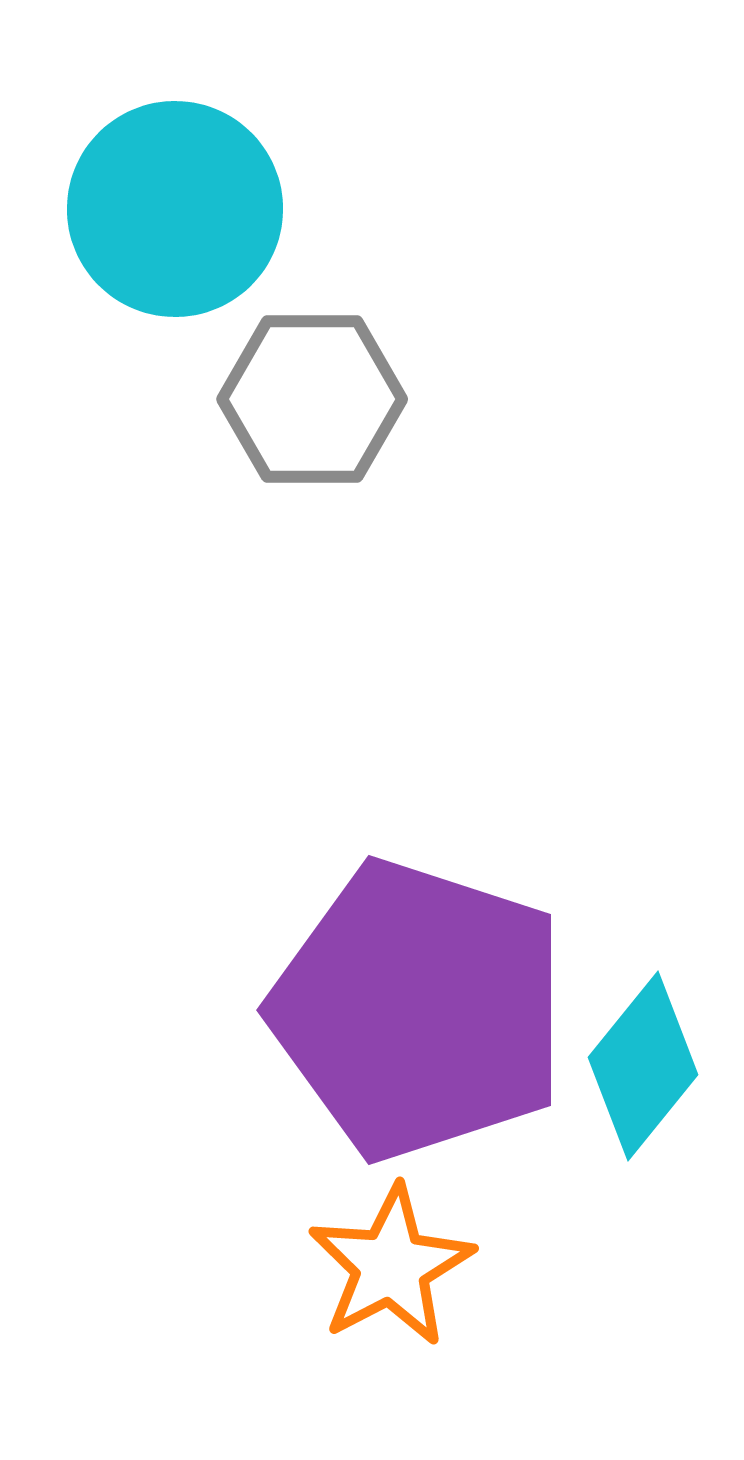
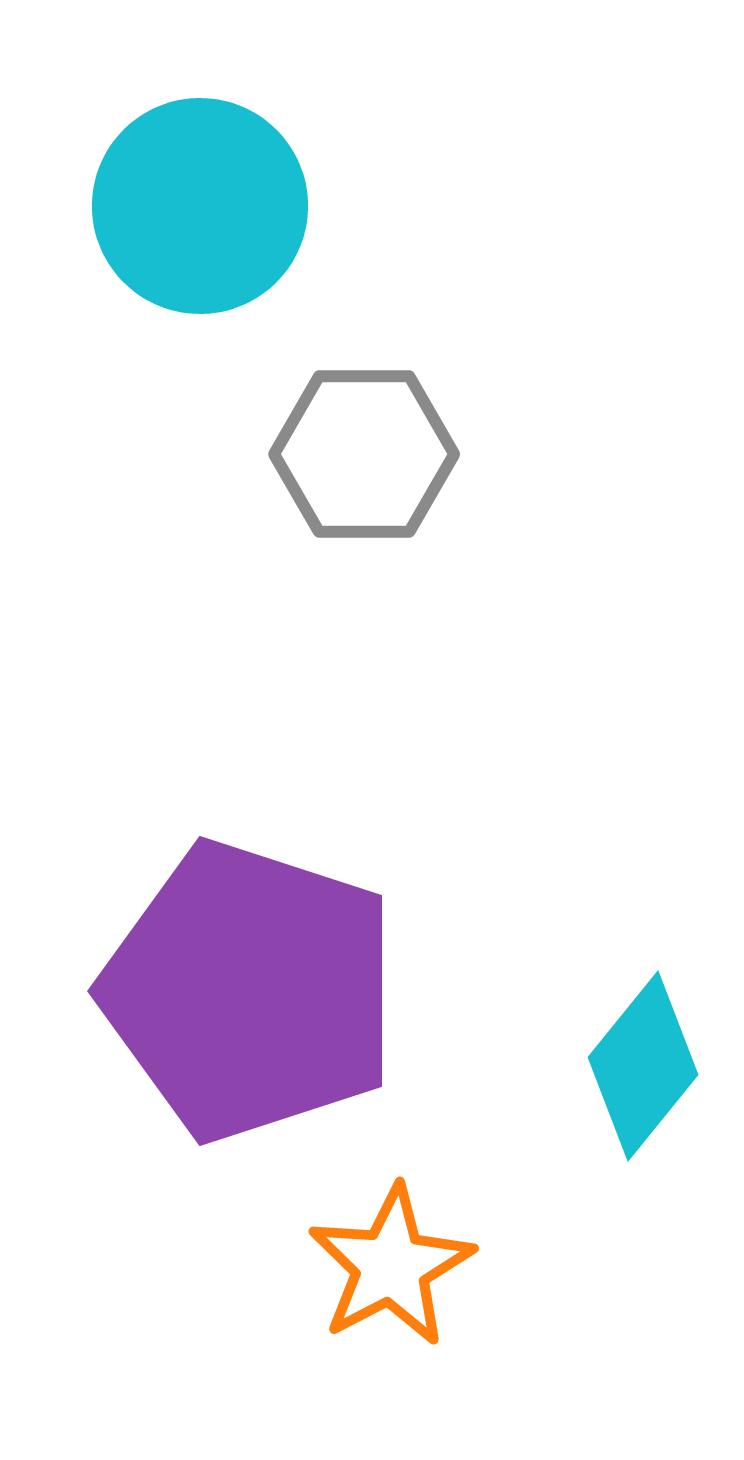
cyan circle: moved 25 px right, 3 px up
gray hexagon: moved 52 px right, 55 px down
purple pentagon: moved 169 px left, 19 px up
